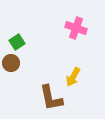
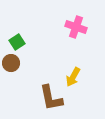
pink cross: moved 1 px up
